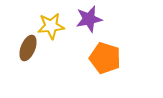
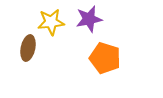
yellow star: moved 4 px up
brown ellipse: rotated 10 degrees counterclockwise
